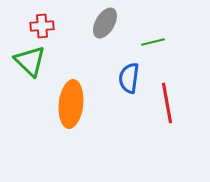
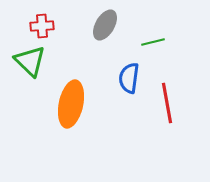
gray ellipse: moved 2 px down
orange ellipse: rotated 6 degrees clockwise
